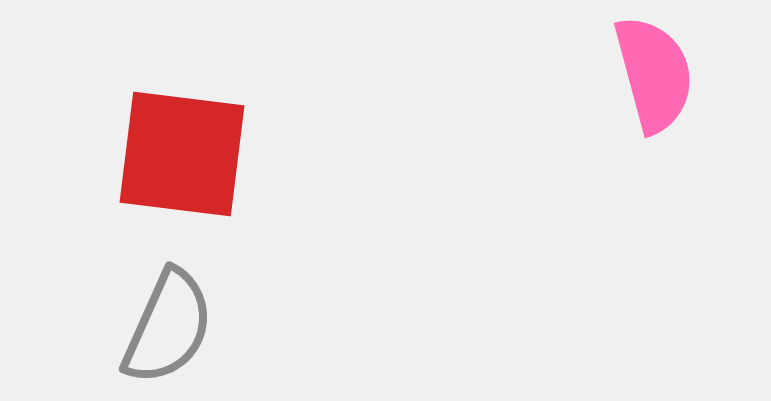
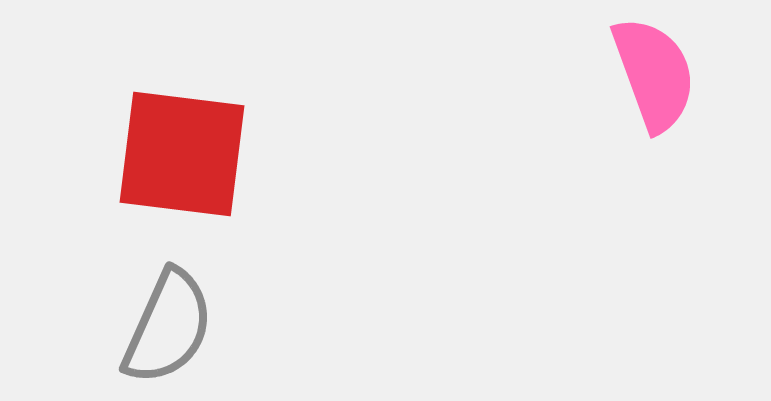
pink semicircle: rotated 5 degrees counterclockwise
